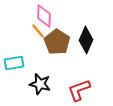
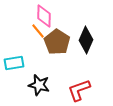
black star: moved 1 px left, 1 px down
